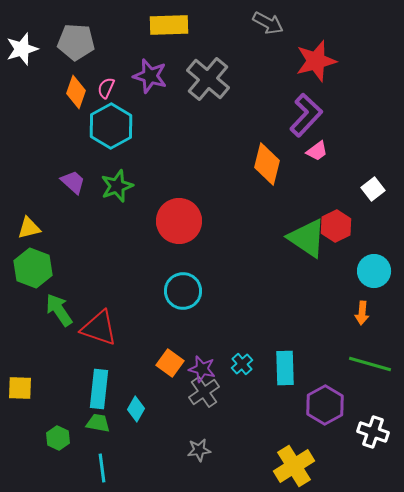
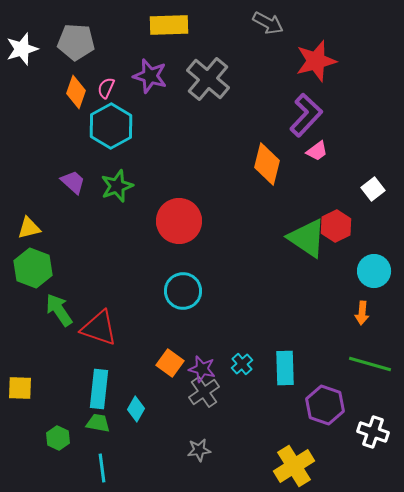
purple hexagon at (325, 405): rotated 12 degrees counterclockwise
